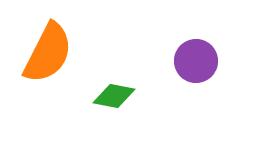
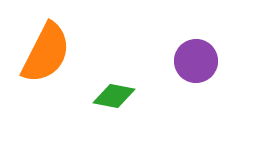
orange semicircle: moved 2 px left
